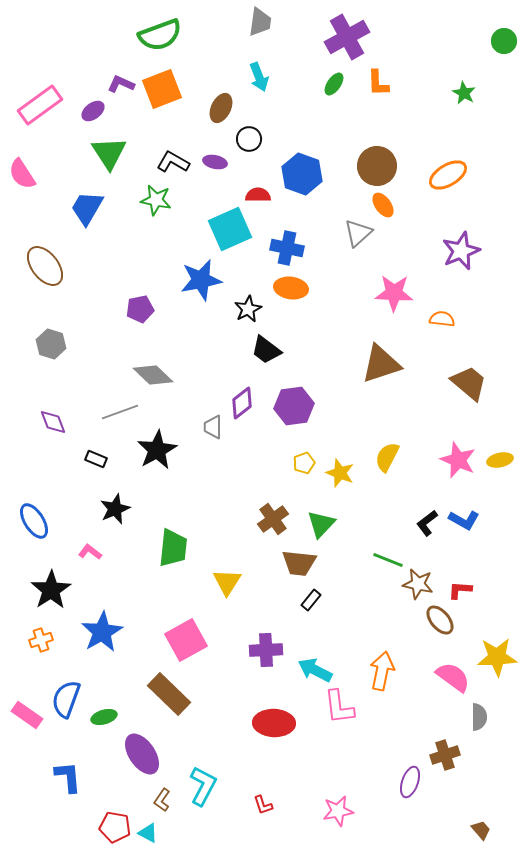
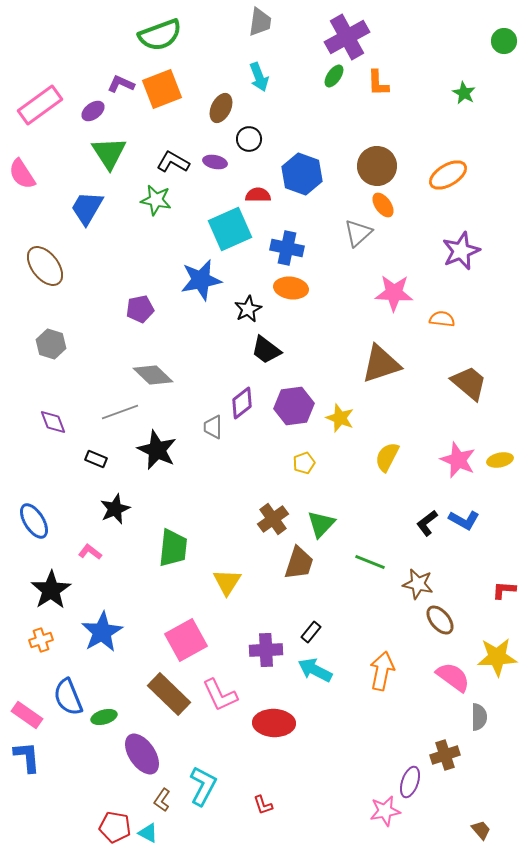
green ellipse at (334, 84): moved 8 px up
black star at (157, 450): rotated 18 degrees counterclockwise
yellow star at (340, 473): moved 55 px up
green line at (388, 560): moved 18 px left, 2 px down
brown trapezoid at (299, 563): rotated 78 degrees counterclockwise
red L-shape at (460, 590): moved 44 px right
black rectangle at (311, 600): moved 32 px down
blue semicircle at (66, 699): moved 2 px right, 2 px up; rotated 42 degrees counterclockwise
pink L-shape at (339, 707): moved 119 px left, 12 px up; rotated 18 degrees counterclockwise
blue L-shape at (68, 777): moved 41 px left, 20 px up
pink star at (338, 811): moved 47 px right
